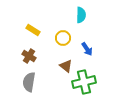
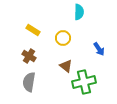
cyan semicircle: moved 2 px left, 3 px up
blue arrow: moved 12 px right
